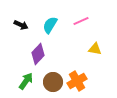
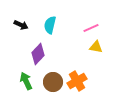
pink line: moved 10 px right, 7 px down
cyan semicircle: rotated 18 degrees counterclockwise
yellow triangle: moved 1 px right, 2 px up
green arrow: rotated 60 degrees counterclockwise
